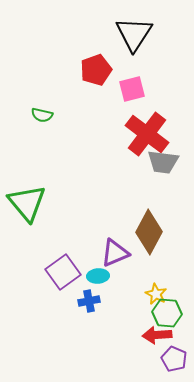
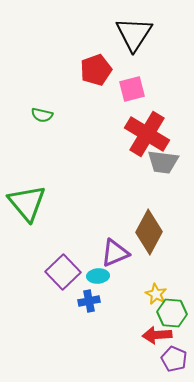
red cross: rotated 6 degrees counterclockwise
purple square: rotated 8 degrees counterclockwise
green hexagon: moved 5 px right
